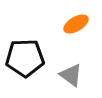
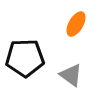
orange ellipse: rotated 30 degrees counterclockwise
